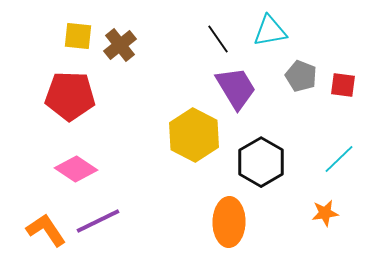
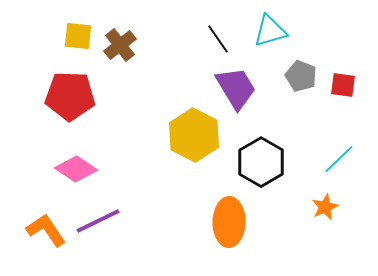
cyan triangle: rotated 6 degrees counterclockwise
orange star: moved 6 px up; rotated 16 degrees counterclockwise
